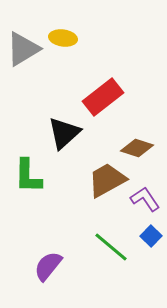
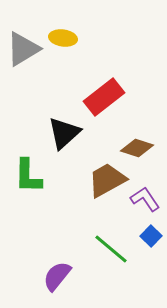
red rectangle: moved 1 px right
green line: moved 2 px down
purple semicircle: moved 9 px right, 10 px down
